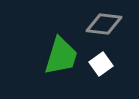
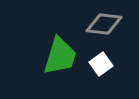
green trapezoid: moved 1 px left
